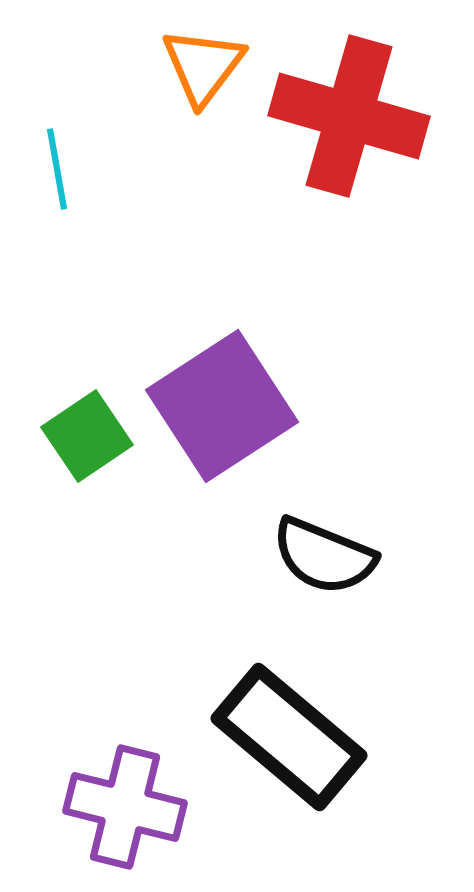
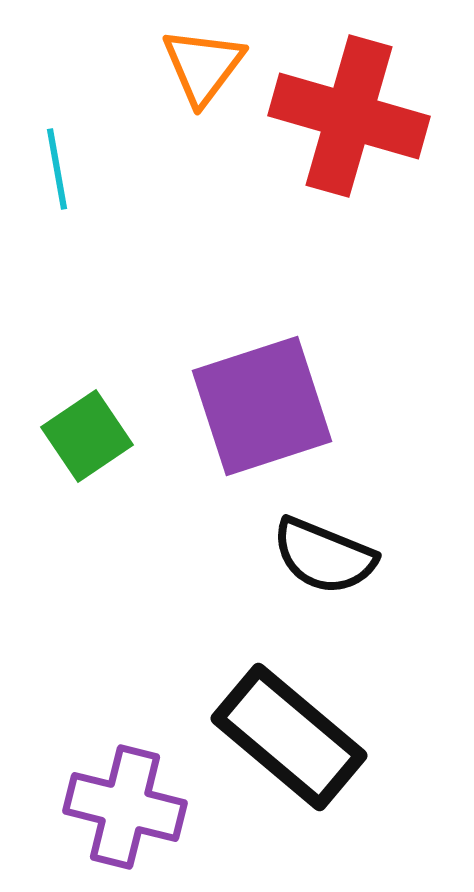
purple square: moved 40 px right; rotated 15 degrees clockwise
